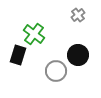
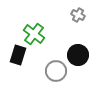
gray cross: rotated 24 degrees counterclockwise
